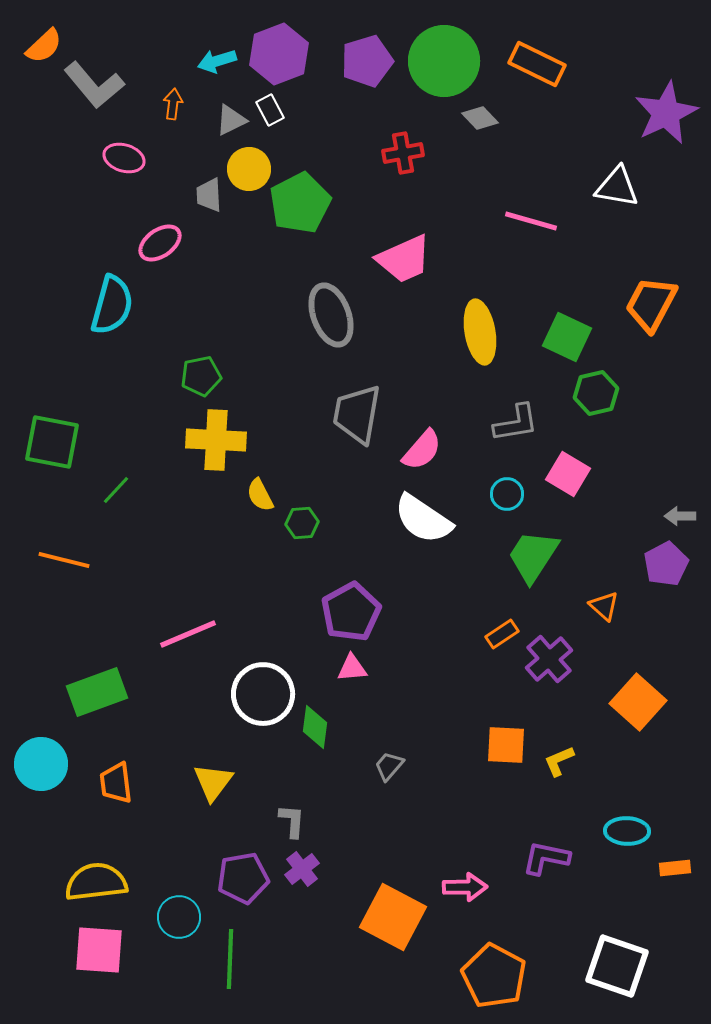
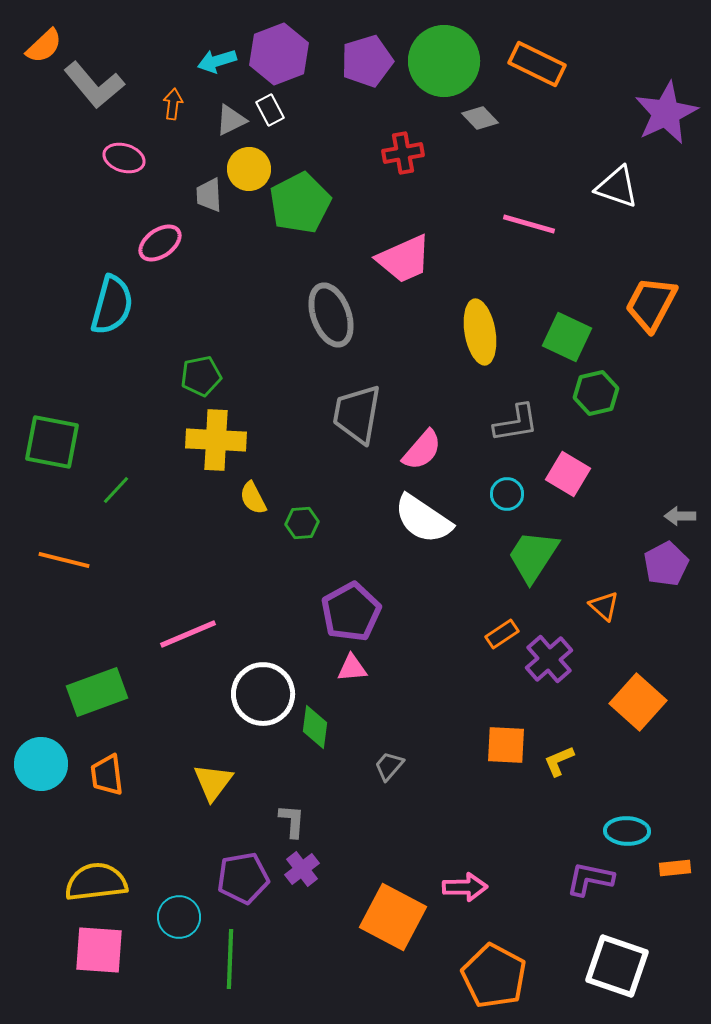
white triangle at (617, 187): rotated 9 degrees clockwise
pink line at (531, 221): moved 2 px left, 3 px down
yellow semicircle at (260, 495): moved 7 px left, 3 px down
orange trapezoid at (116, 783): moved 9 px left, 8 px up
purple L-shape at (546, 858): moved 44 px right, 21 px down
